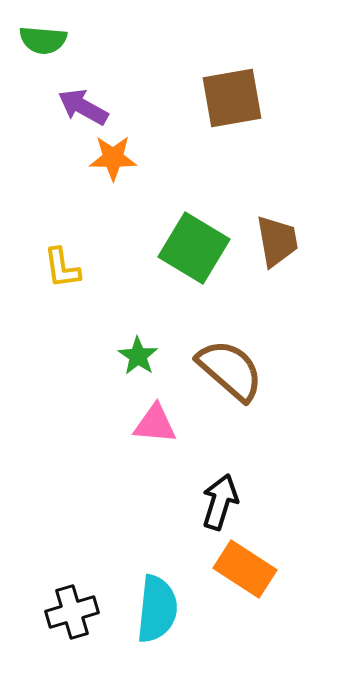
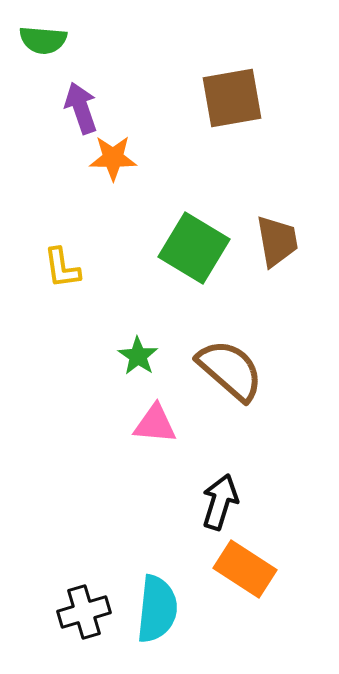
purple arrow: moved 2 px left, 1 px down; rotated 42 degrees clockwise
black cross: moved 12 px right
